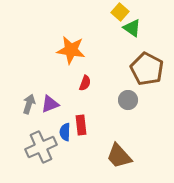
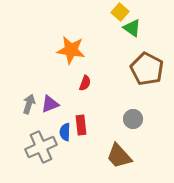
gray circle: moved 5 px right, 19 px down
